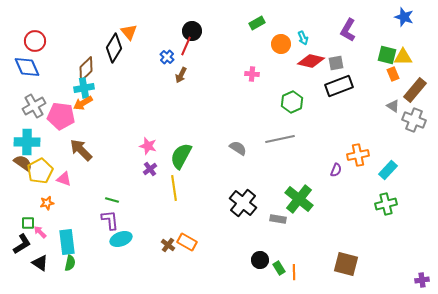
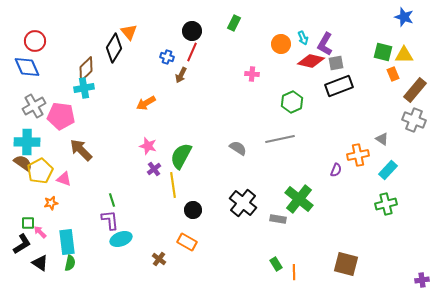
green rectangle at (257, 23): moved 23 px left; rotated 35 degrees counterclockwise
purple L-shape at (348, 30): moved 23 px left, 14 px down
red line at (186, 46): moved 6 px right, 6 px down
green square at (387, 55): moved 4 px left, 3 px up
blue cross at (167, 57): rotated 24 degrees counterclockwise
yellow triangle at (403, 57): moved 1 px right, 2 px up
orange arrow at (83, 103): moved 63 px right
gray triangle at (393, 106): moved 11 px left, 33 px down
purple cross at (150, 169): moved 4 px right
yellow line at (174, 188): moved 1 px left, 3 px up
green line at (112, 200): rotated 56 degrees clockwise
orange star at (47, 203): moved 4 px right
brown cross at (168, 245): moved 9 px left, 14 px down
black circle at (260, 260): moved 67 px left, 50 px up
green rectangle at (279, 268): moved 3 px left, 4 px up
